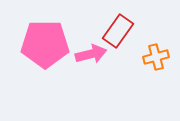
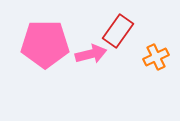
orange cross: rotated 10 degrees counterclockwise
